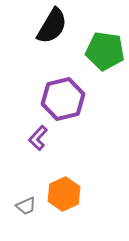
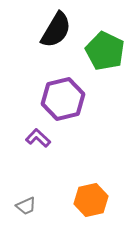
black semicircle: moved 4 px right, 4 px down
green pentagon: rotated 18 degrees clockwise
purple L-shape: rotated 90 degrees clockwise
orange hexagon: moved 27 px right, 6 px down; rotated 12 degrees clockwise
